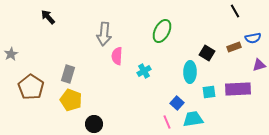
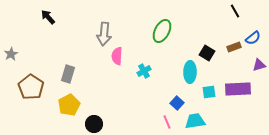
blue semicircle: rotated 28 degrees counterclockwise
yellow pentagon: moved 2 px left, 5 px down; rotated 25 degrees clockwise
cyan trapezoid: moved 2 px right, 2 px down
